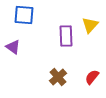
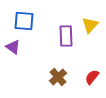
blue square: moved 6 px down
